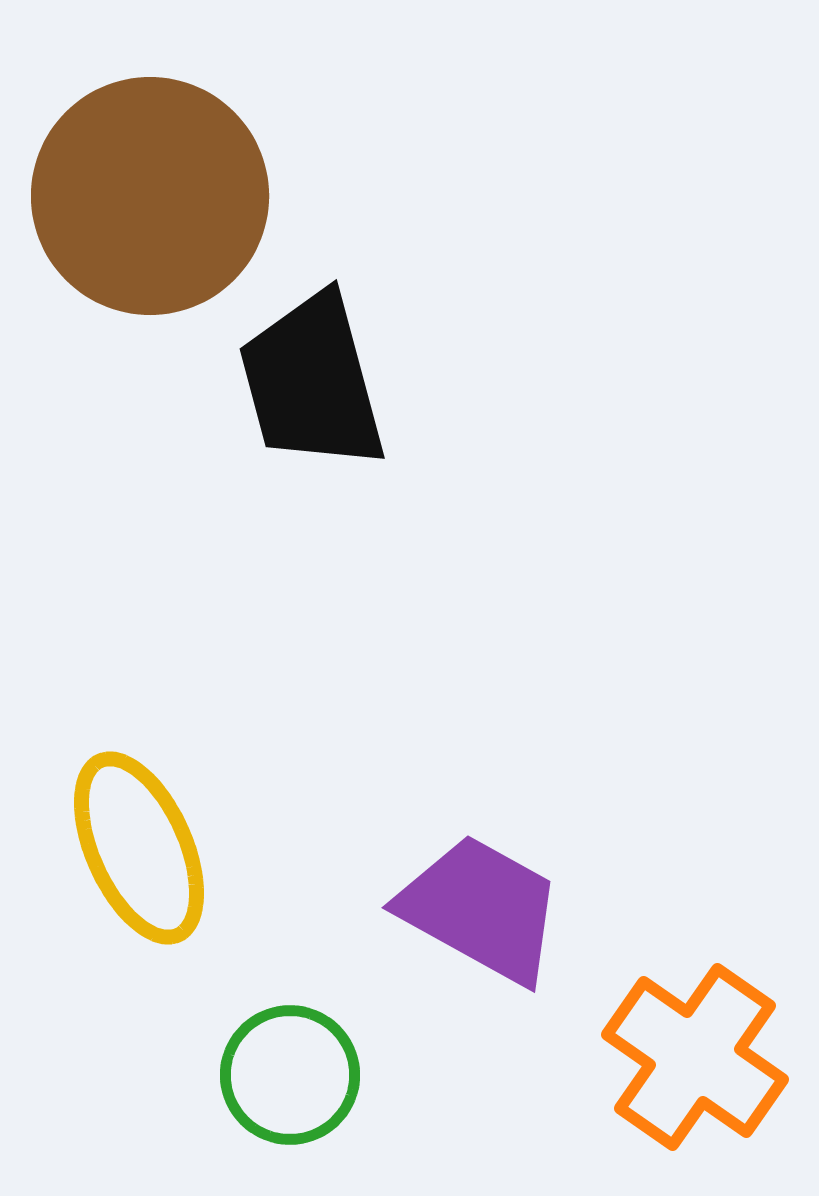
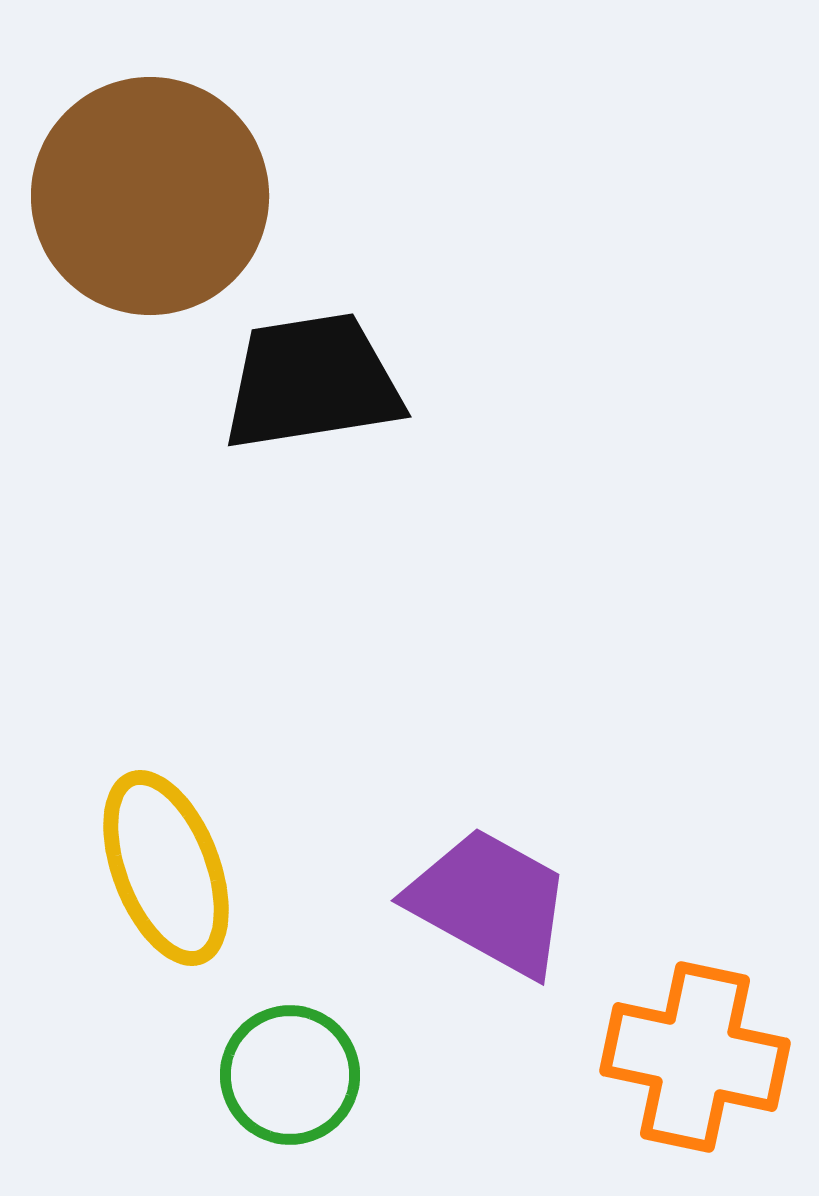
black trapezoid: rotated 96 degrees clockwise
yellow ellipse: moved 27 px right, 20 px down; rotated 3 degrees clockwise
purple trapezoid: moved 9 px right, 7 px up
orange cross: rotated 23 degrees counterclockwise
